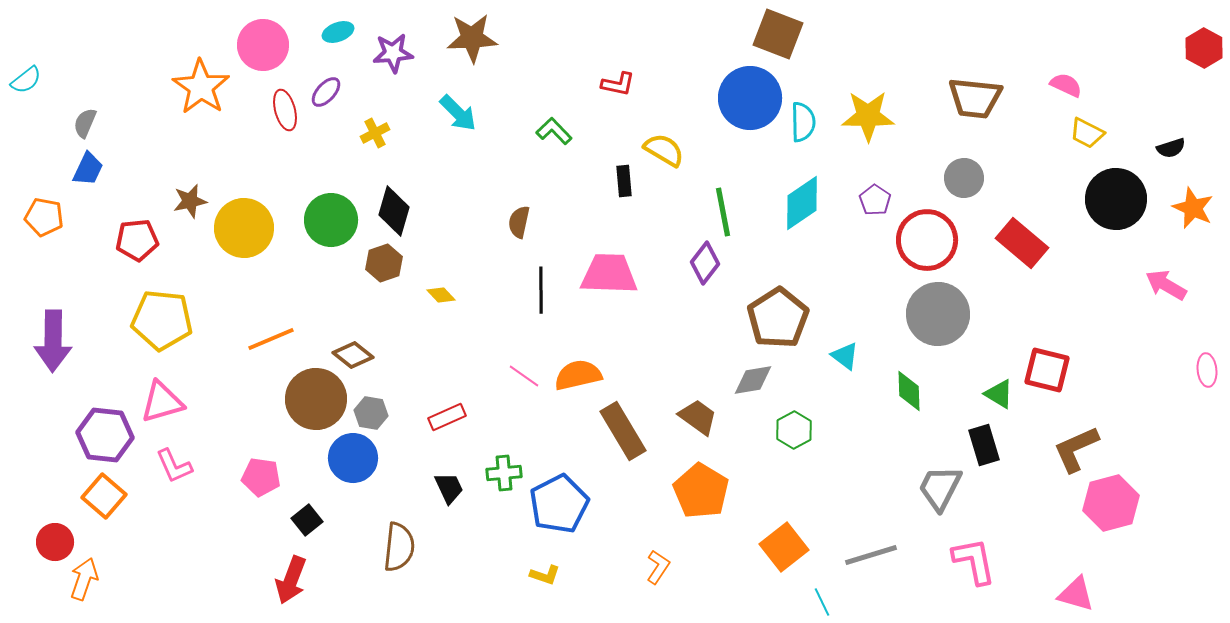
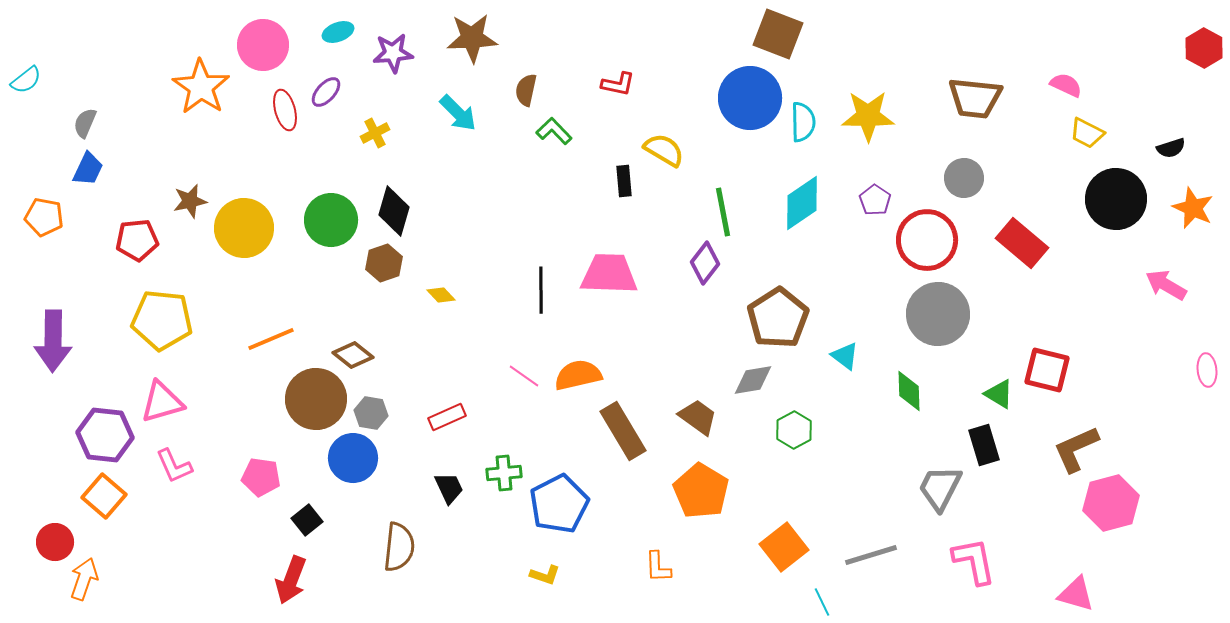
brown semicircle at (519, 222): moved 7 px right, 132 px up
orange L-shape at (658, 567): rotated 144 degrees clockwise
